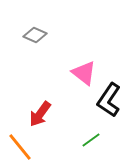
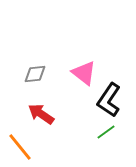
gray diamond: moved 39 px down; rotated 30 degrees counterclockwise
red arrow: moved 1 px right; rotated 88 degrees clockwise
green line: moved 15 px right, 8 px up
